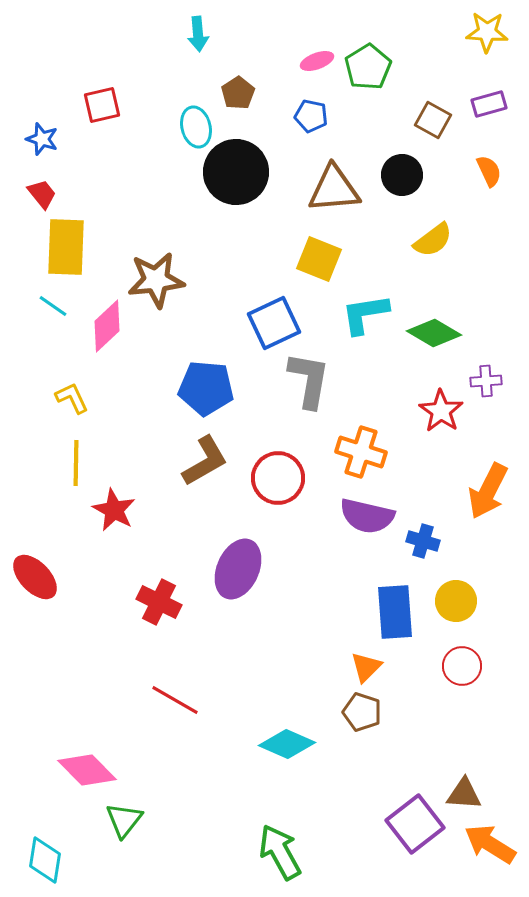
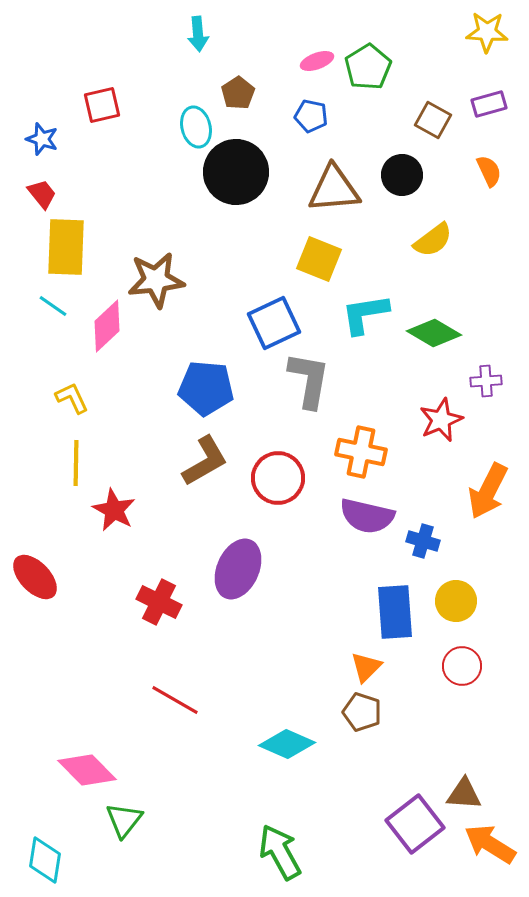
red star at (441, 411): moved 9 px down; rotated 15 degrees clockwise
orange cross at (361, 452): rotated 6 degrees counterclockwise
